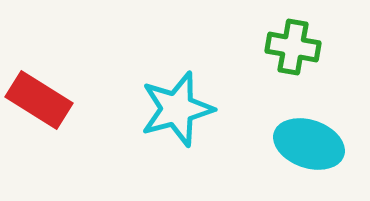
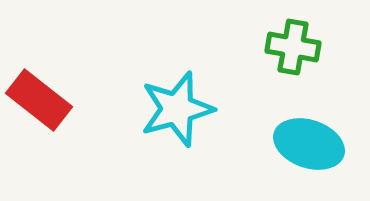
red rectangle: rotated 6 degrees clockwise
